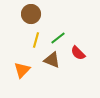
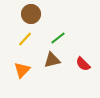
yellow line: moved 11 px left, 1 px up; rotated 28 degrees clockwise
red semicircle: moved 5 px right, 11 px down
brown triangle: rotated 36 degrees counterclockwise
